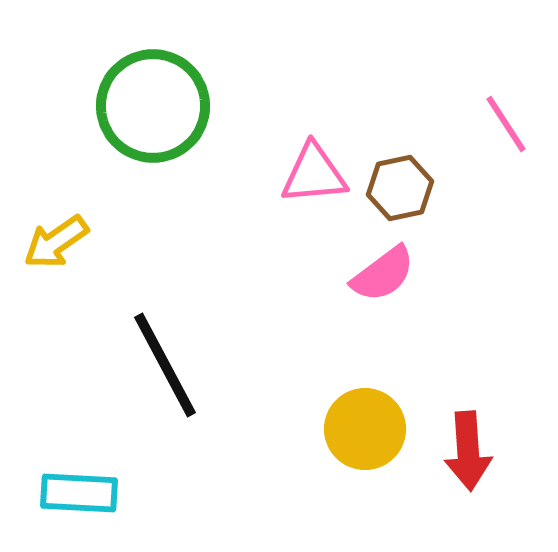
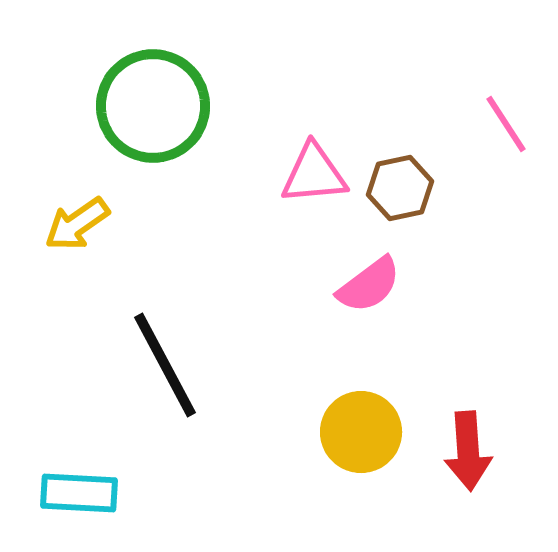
yellow arrow: moved 21 px right, 18 px up
pink semicircle: moved 14 px left, 11 px down
yellow circle: moved 4 px left, 3 px down
